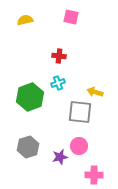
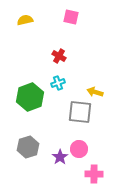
red cross: rotated 24 degrees clockwise
pink circle: moved 3 px down
purple star: rotated 21 degrees counterclockwise
pink cross: moved 1 px up
